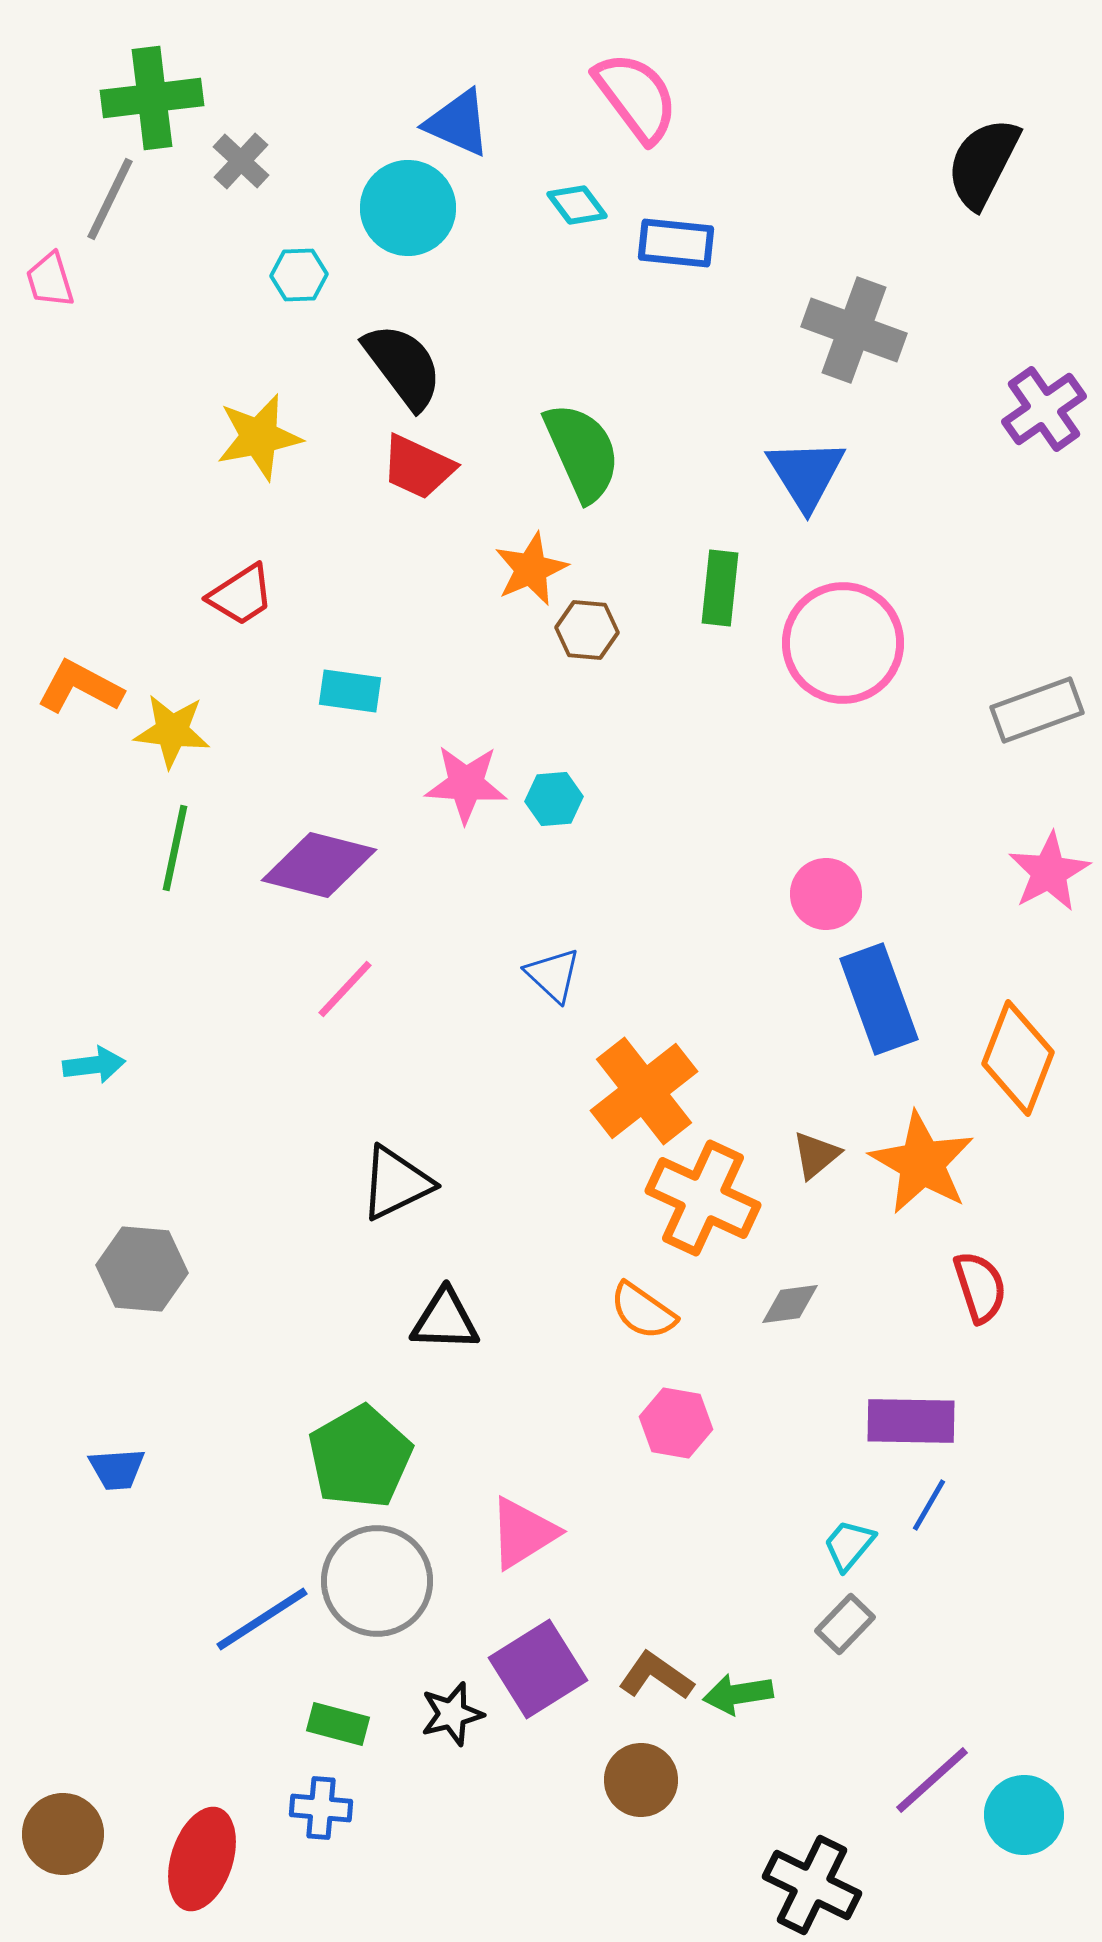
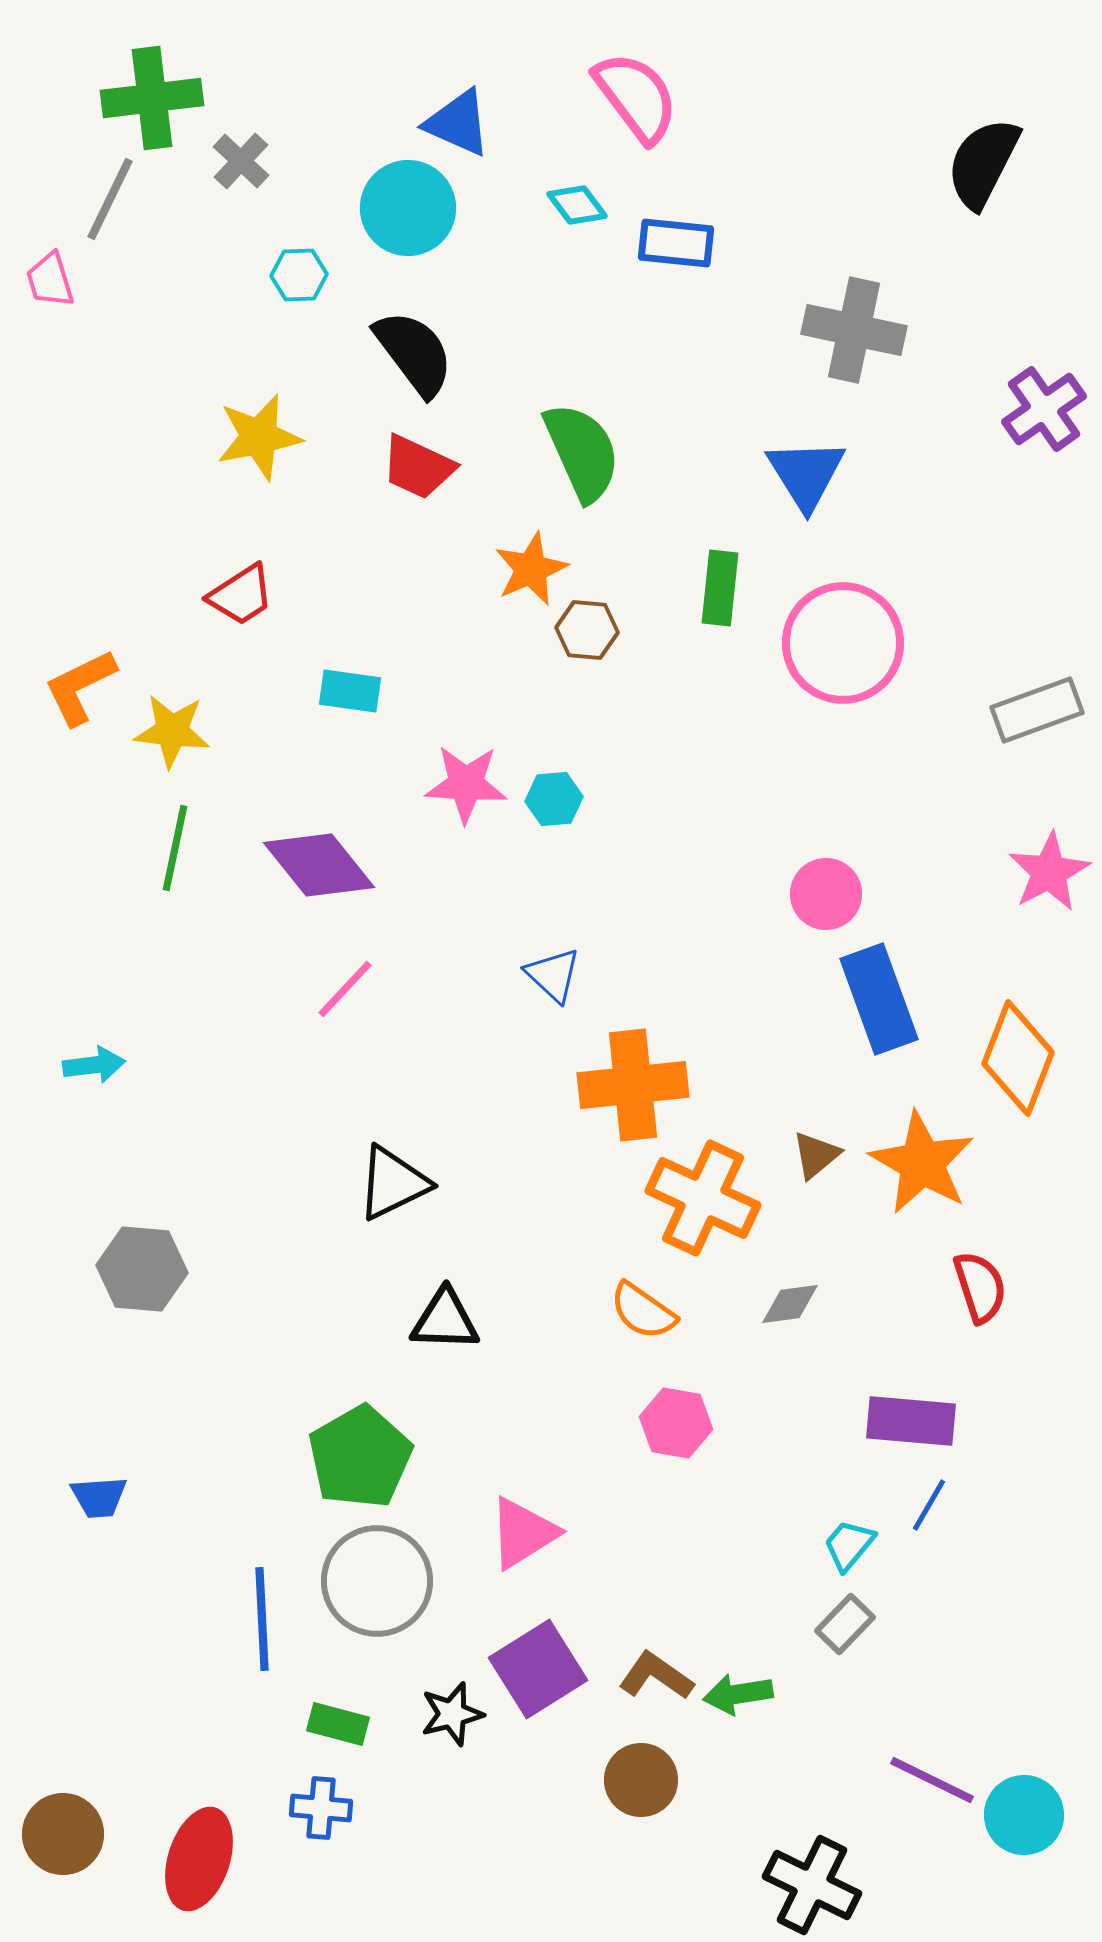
gray cross at (854, 330): rotated 8 degrees counterclockwise
black semicircle at (403, 366): moved 11 px right, 13 px up
orange L-shape at (80, 687): rotated 54 degrees counterclockwise
purple diamond at (319, 865): rotated 37 degrees clockwise
orange cross at (644, 1091): moved 11 px left, 6 px up; rotated 32 degrees clockwise
black triangle at (396, 1183): moved 3 px left
purple rectangle at (911, 1421): rotated 4 degrees clockwise
blue trapezoid at (117, 1469): moved 18 px left, 28 px down
blue line at (262, 1619): rotated 60 degrees counterclockwise
purple line at (932, 1780): rotated 68 degrees clockwise
red ellipse at (202, 1859): moved 3 px left
